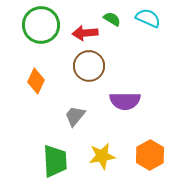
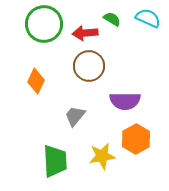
green circle: moved 3 px right, 1 px up
orange hexagon: moved 14 px left, 16 px up
